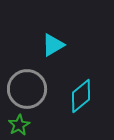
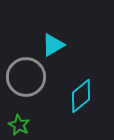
gray circle: moved 1 px left, 12 px up
green star: rotated 15 degrees counterclockwise
